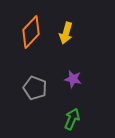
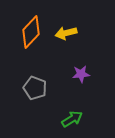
yellow arrow: rotated 60 degrees clockwise
purple star: moved 8 px right, 5 px up; rotated 18 degrees counterclockwise
green arrow: rotated 35 degrees clockwise
